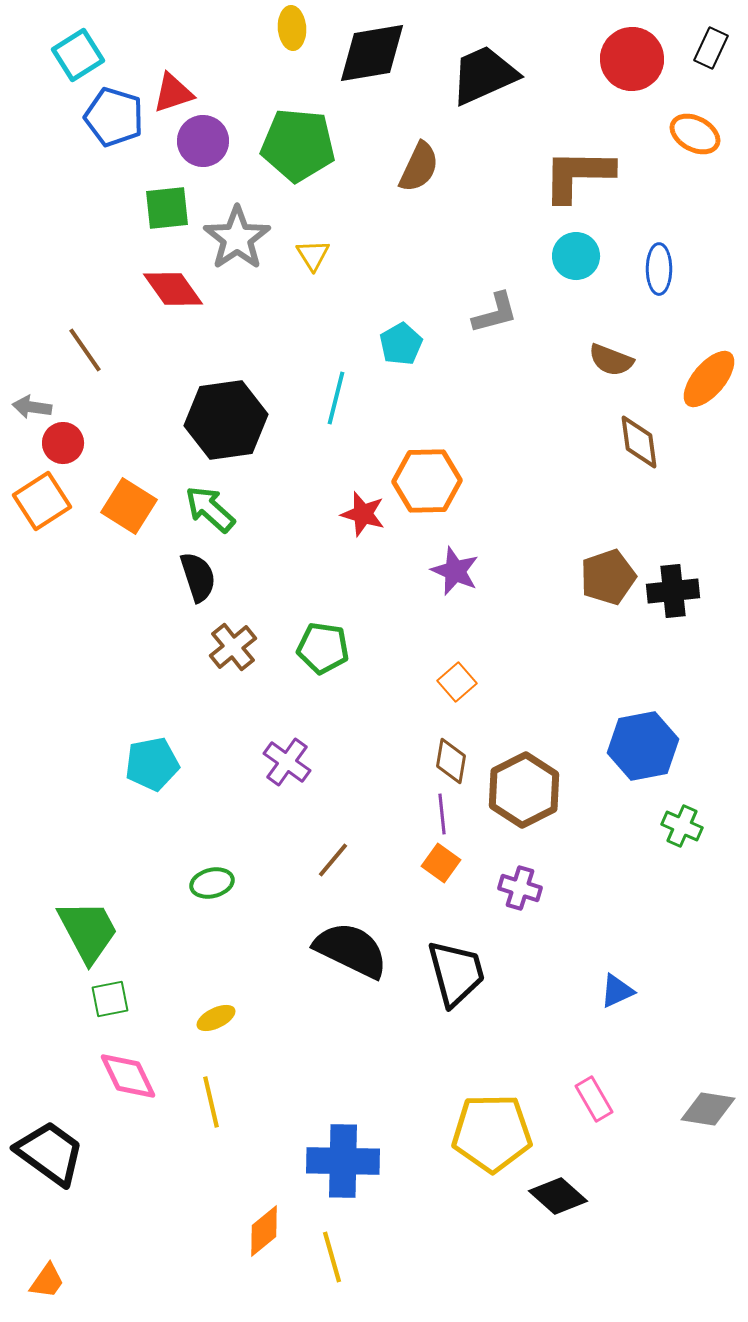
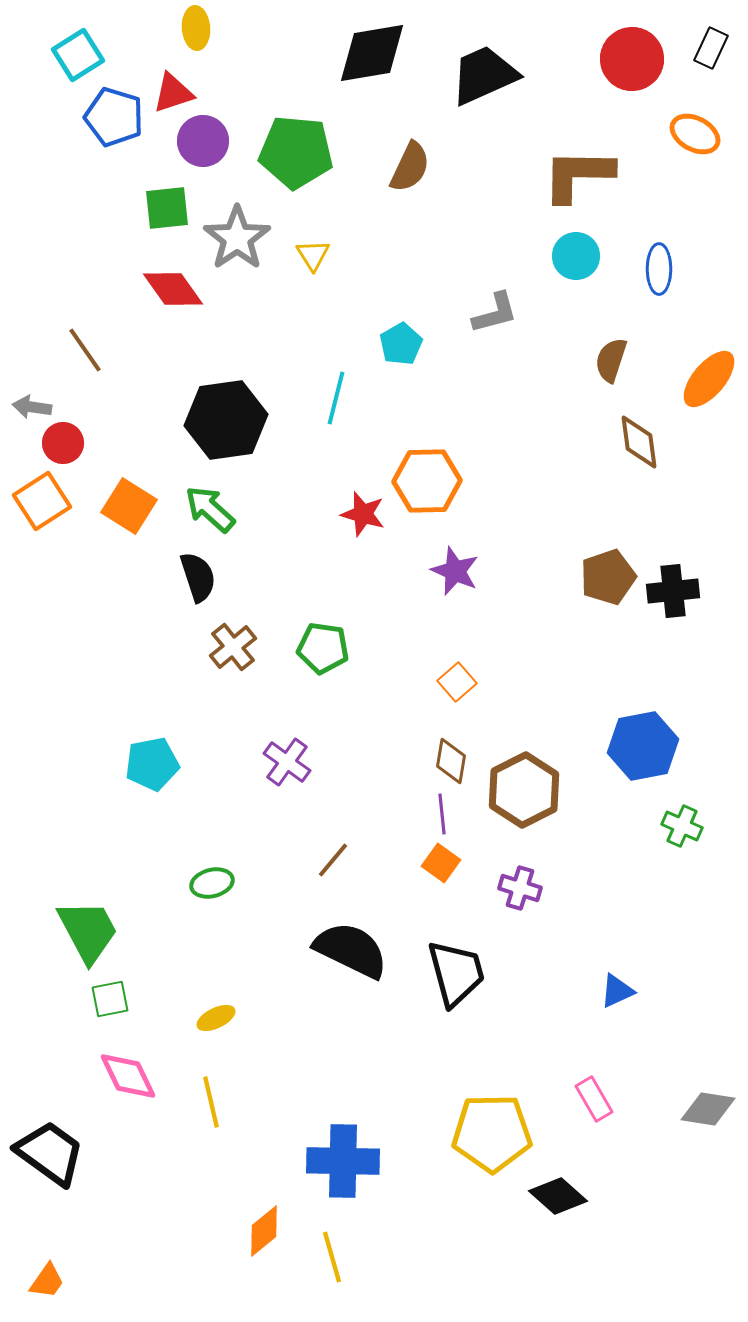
yellow ellipse at (292, 28): moved 96 px left
green pentagon at (298, 145): moved 2 px left, 7 px down
brown semicircle at (419, 167): moved 9 px left
brown semicircle at (611, 360): rotated 87 degrees clockwise
